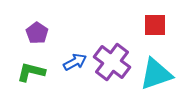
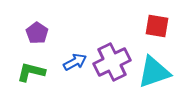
red square: moved 2 px right, 1 px down; rotated 10 degrees clockwise
purple cross: rotated 27 degrees clockwise
cyan triangle: moved 2 px left, 2 px up
